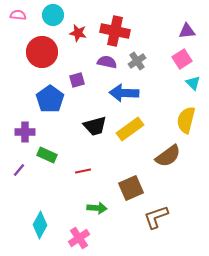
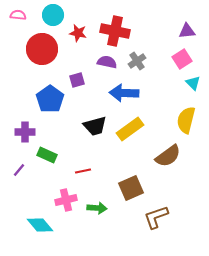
red circle: moved 3 px up
cyan diamond: rotated 68 degrees counterclockwise
pink cross: moved 13 px left, 38 px up; rotated 20 degrees clockwise
